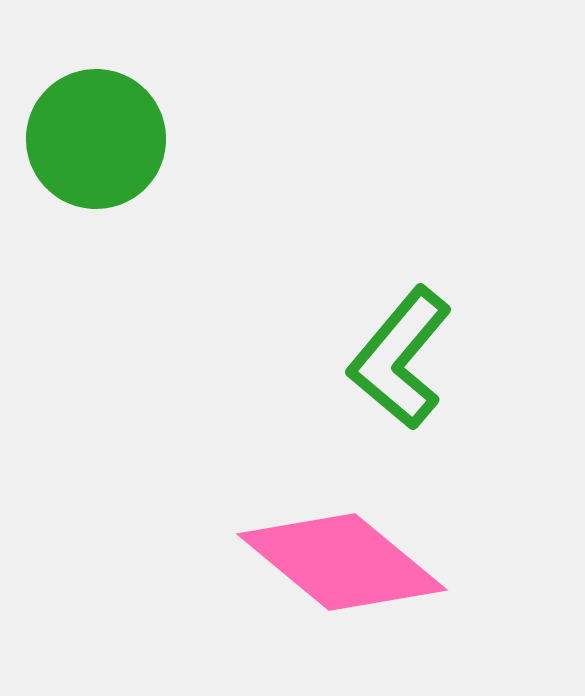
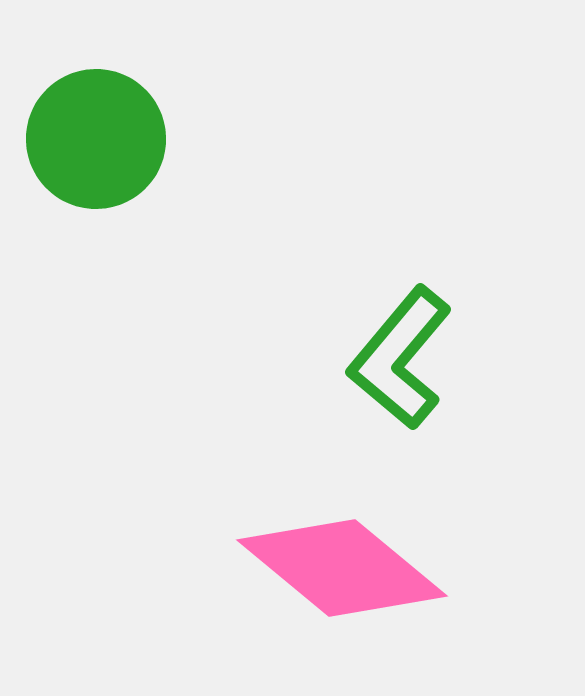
pink diamond: moved 6 px down
